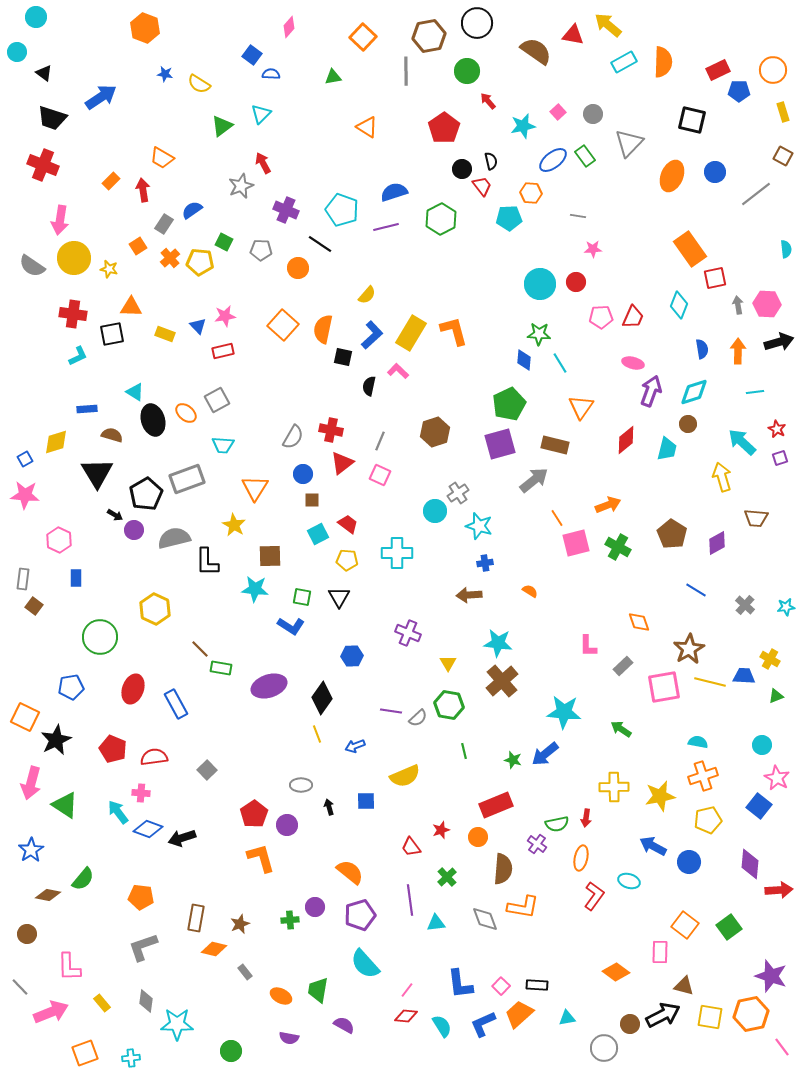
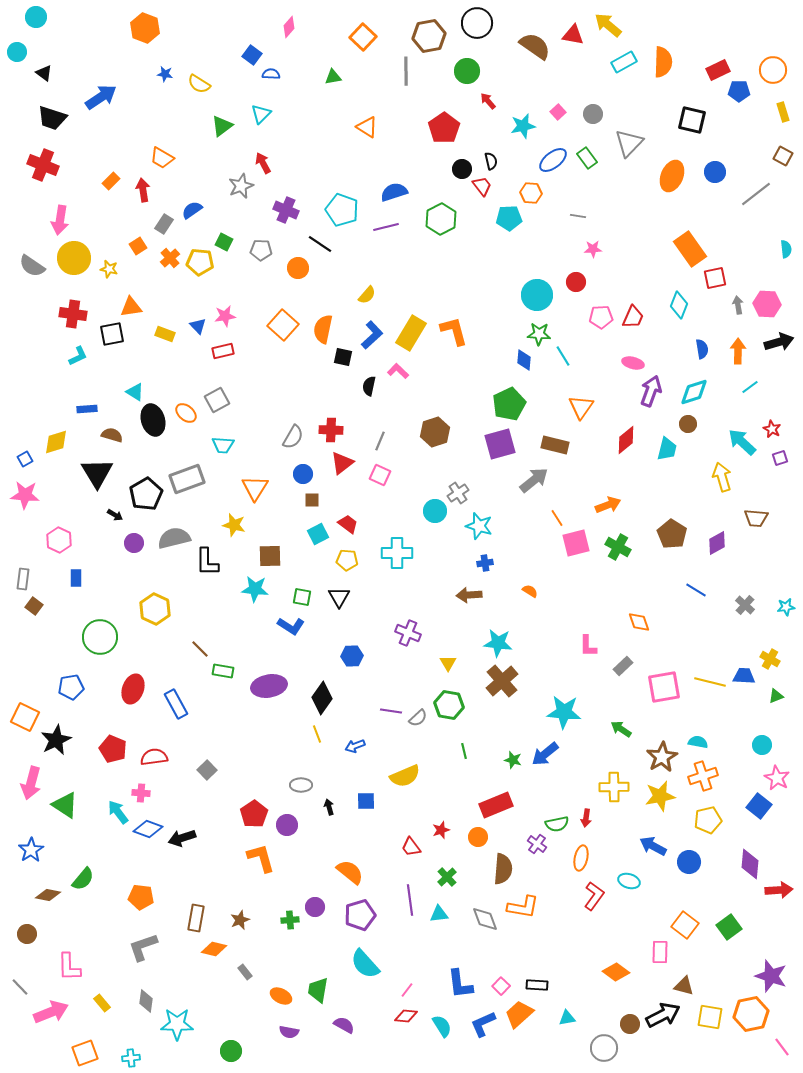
brown semicircle at (536, 51): moved 1 px left, 5 px up
green rectangle at (585, 156): moved 2 px right, 2 px down
cyan circle at (540, 284): moved 3 px left, 11 px down
orange triangle at (131, 307): rotated 10 degrees counterclockwise
cyan line at (560, 363): moved 3 px right, 7 px up
cyan line at (755, 392): moved 5 px left, 5 px up; rotated 30 degrees counterclockwise
red star at (777, 429): moved 5 px left
red cross at (331, 430): rotated 10 degrees counterclockwise
yellow star at (234, 525): rotated 15 degrees counterclockwise
purple circle at (134, 530): moved 13 px down
brown star at (689, 649): moved 27 px left, 108 px down
green rectangle at (221, 668): moved 2 px right, 3 px down
purple ellipse at (269, 686): rotated 8 degrees clockwise
cyan triangle at (436, 923): moved 3 px right, 9 px up
brown star at (240, 924): moved 4 px up
purple semicircle at (289, 1038): moved 6 px up
